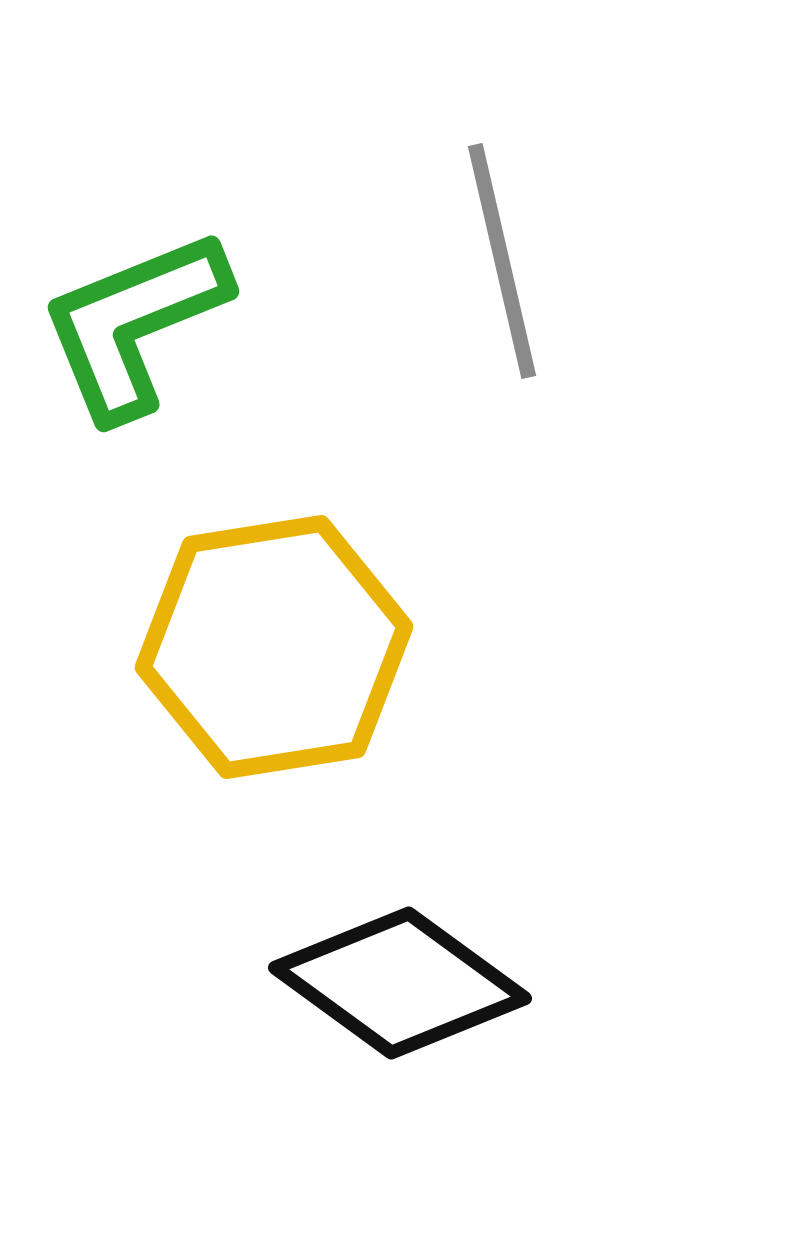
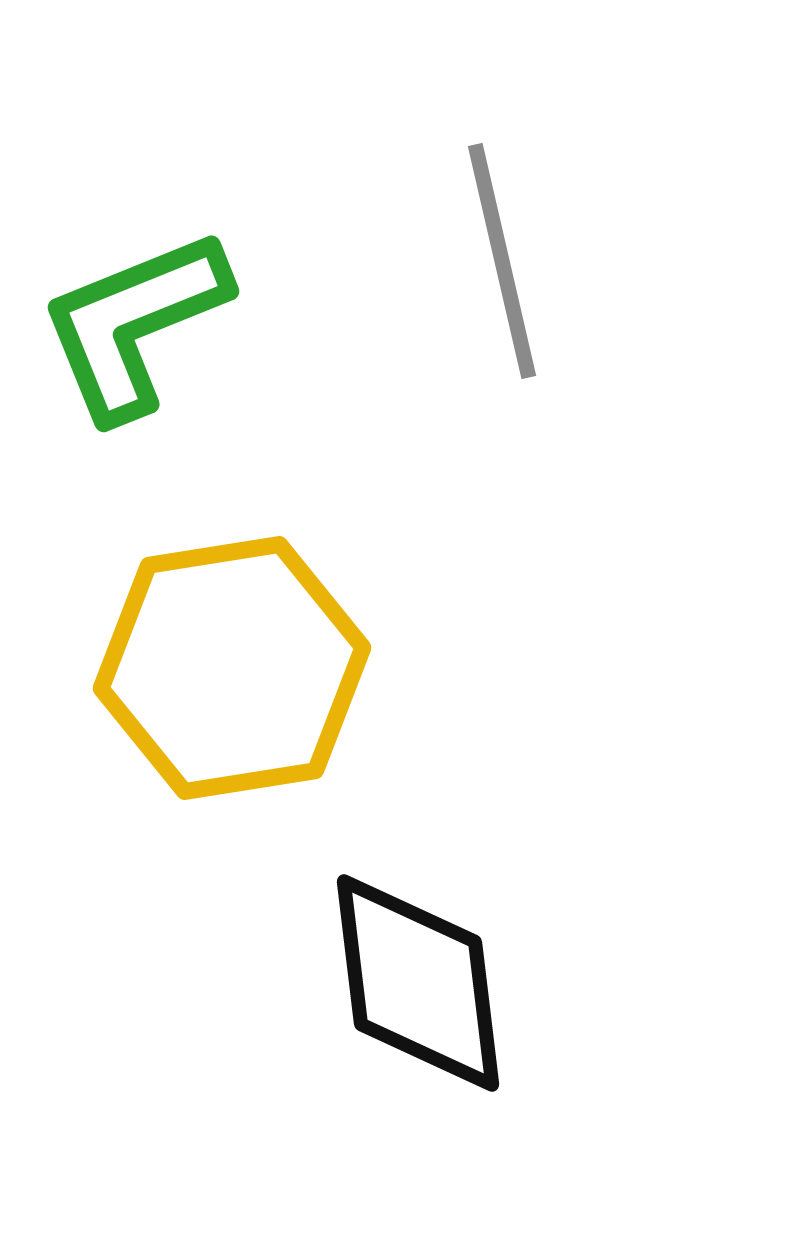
yellow hexagon: moved 42 px left, 21 px down
black diamond: moved 18 px right; rotated 47 degrees clockwise
